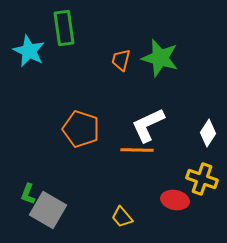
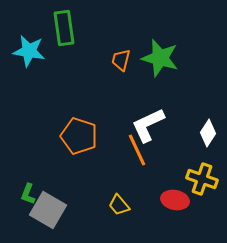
cyan star: rotated 16 degrees counterclockwise
orange pentagon: moved 2 px left, 7 px down
orange line: rotated 64 degrees clockwise
yellow trapezoid: moved 3 px left, 12 px up
